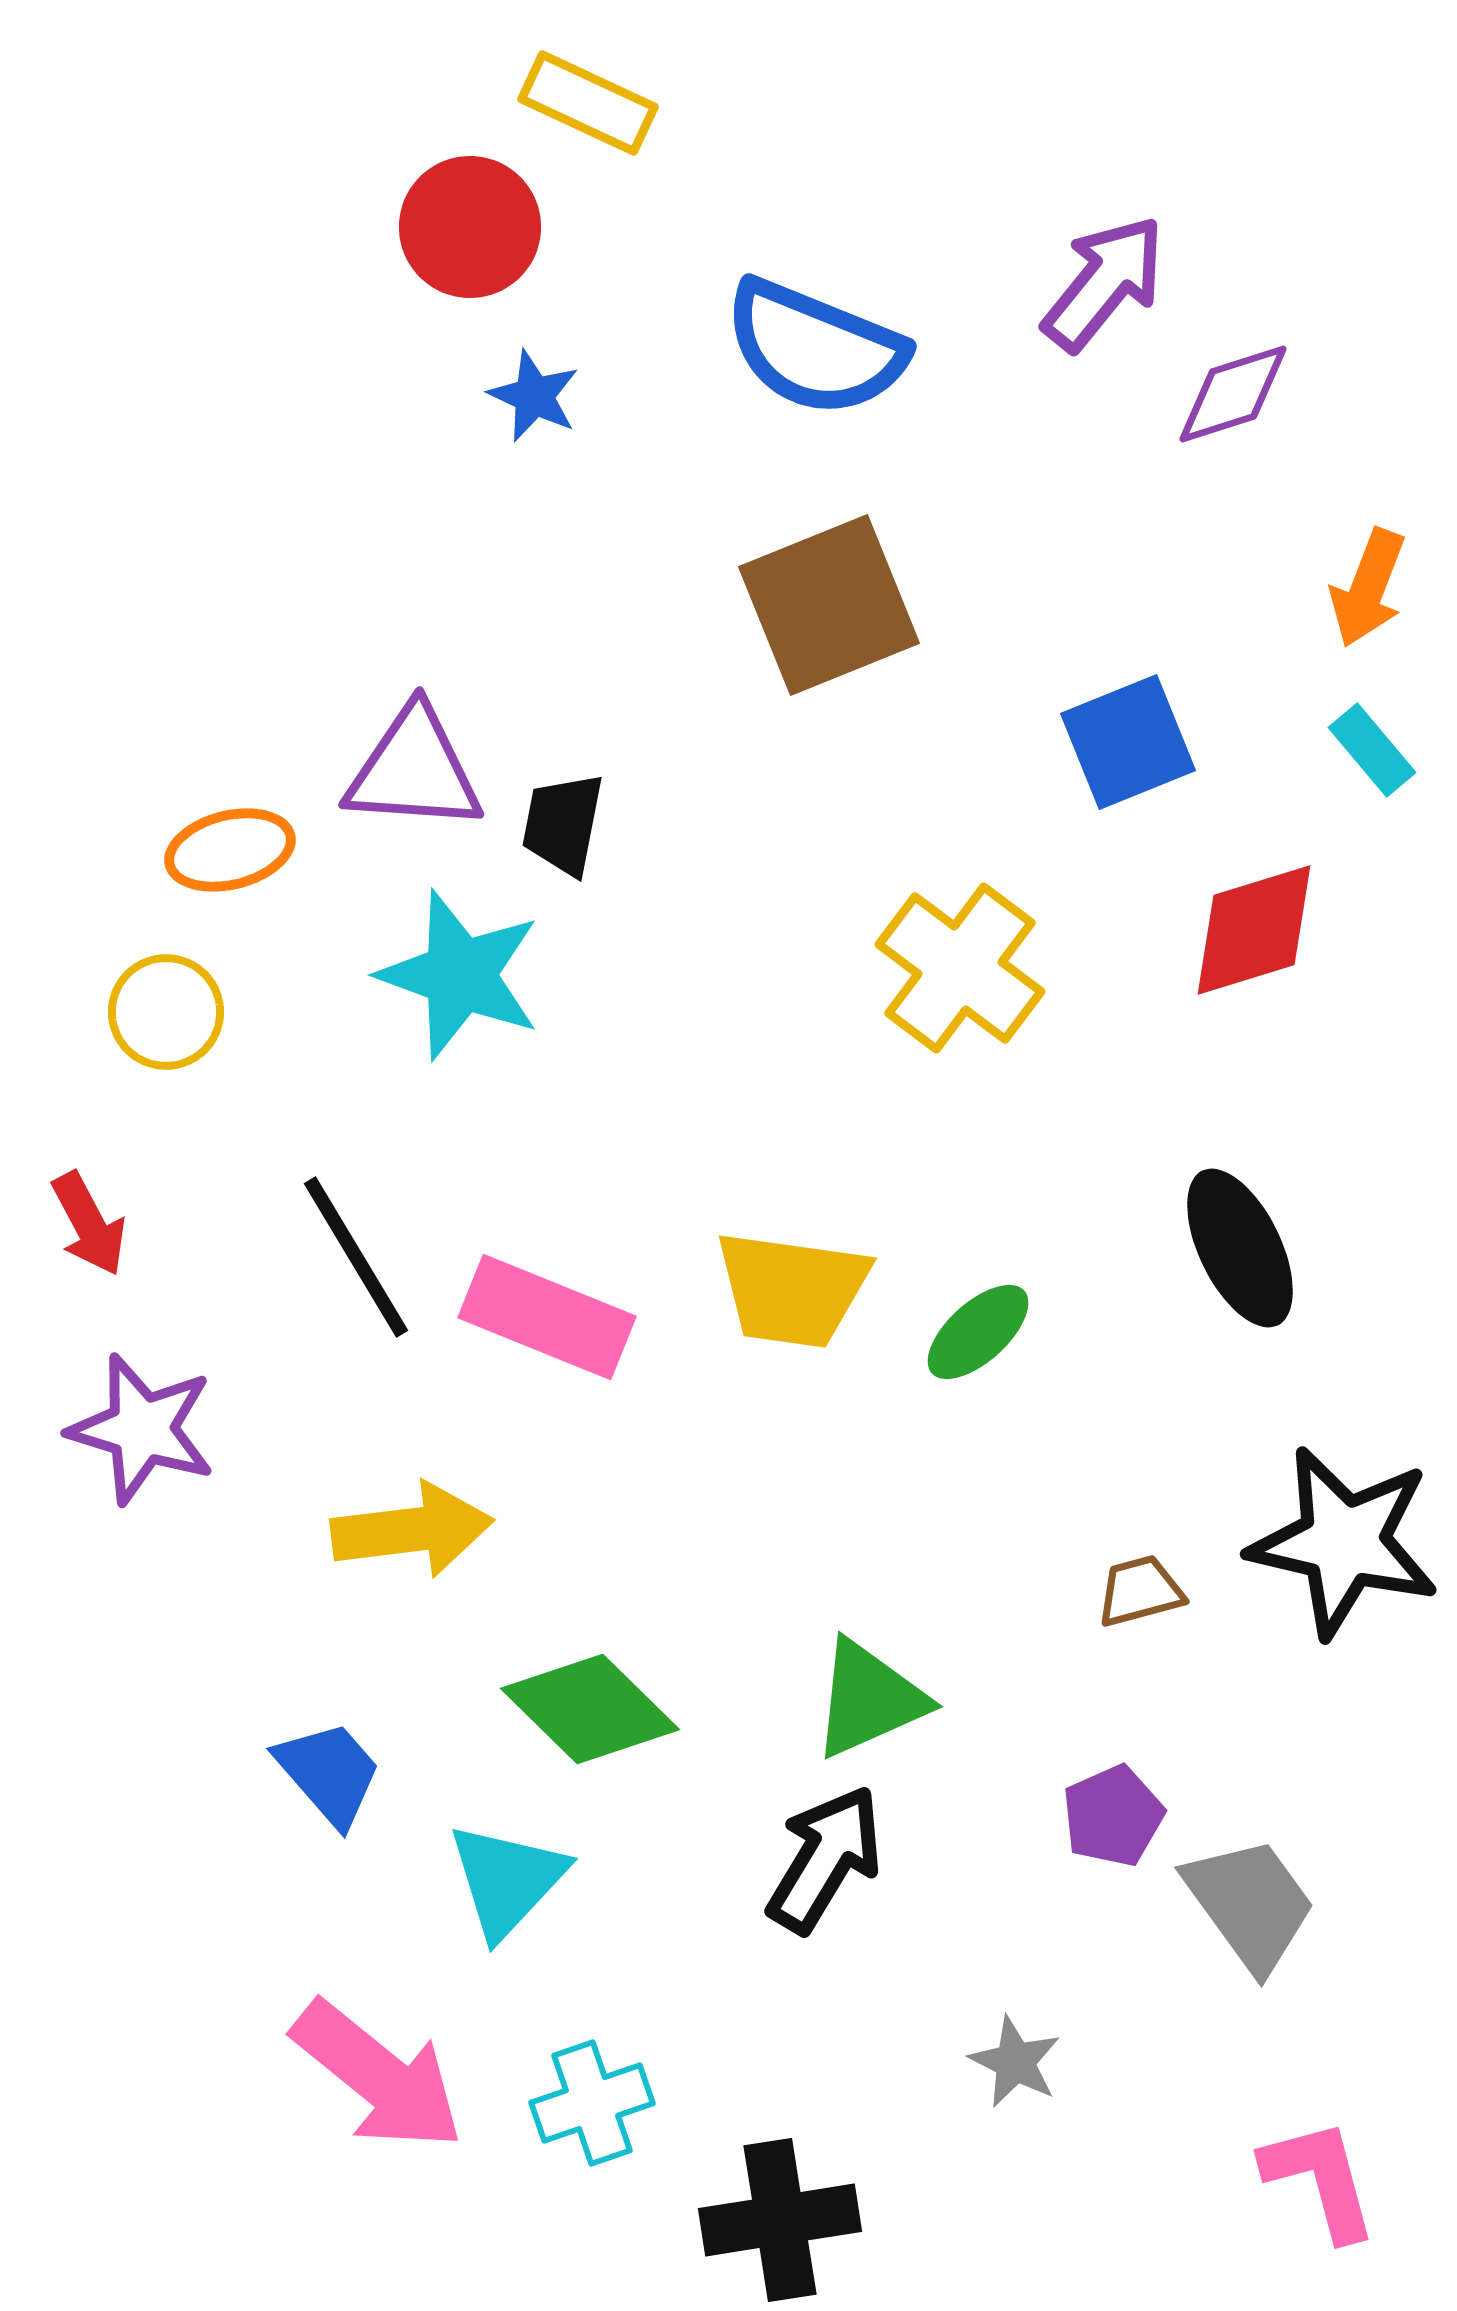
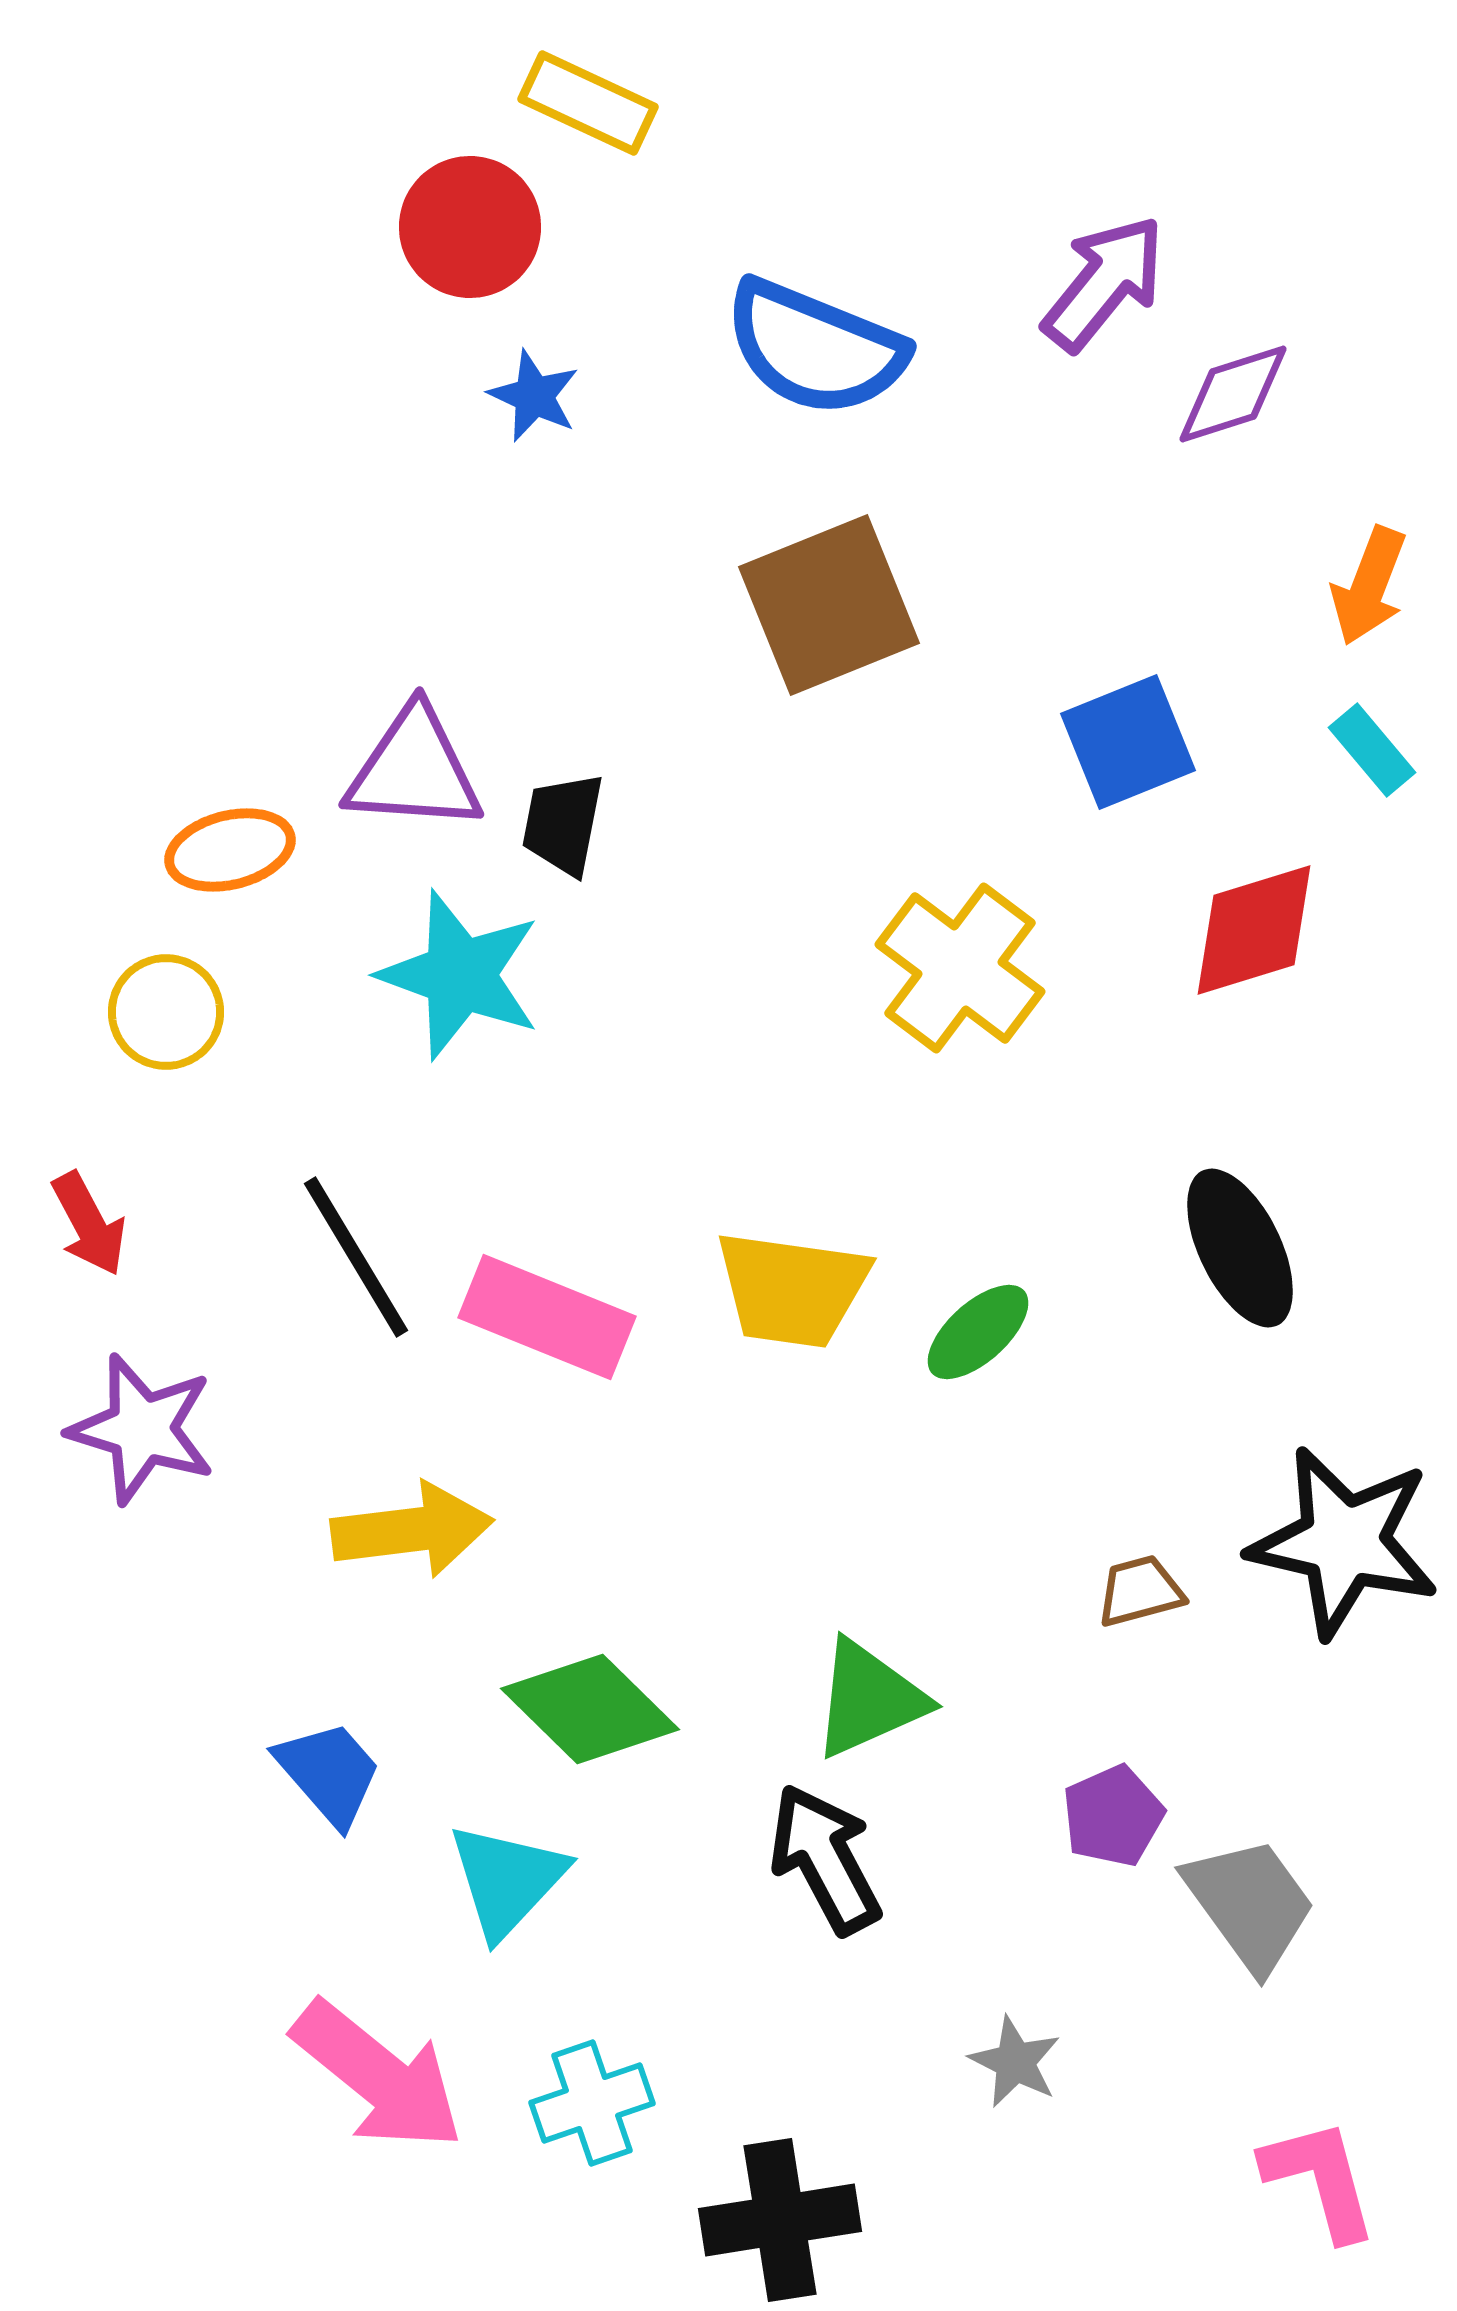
orange arrow: moved 1 px right, 2 px up
black arrow: rotated 59 degrees counterclockwise
